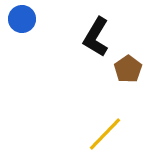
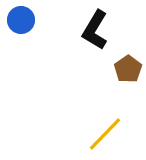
blue circle: moved 1 px left, 1 px down
black L-shape: moved 1 px left, 7 px up
